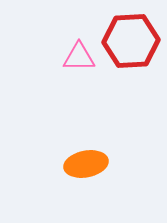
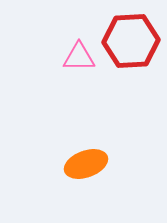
orange ellipse: rotated 9 degrees counterclockwise
